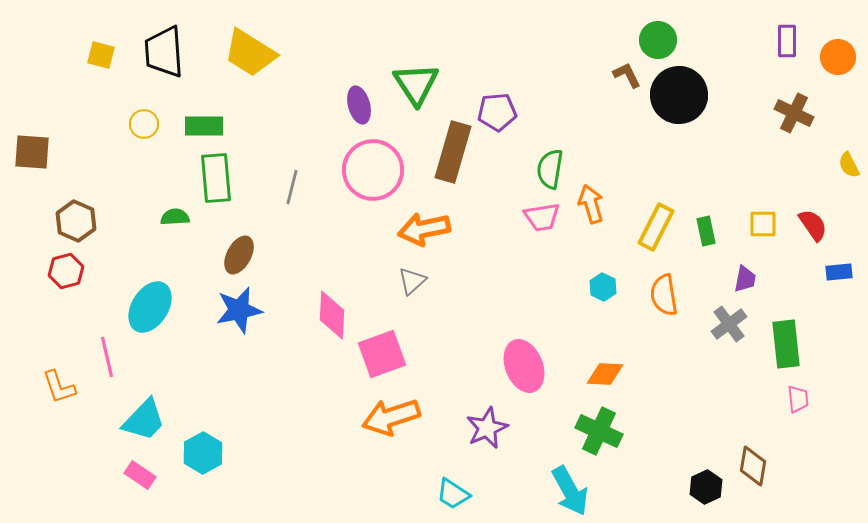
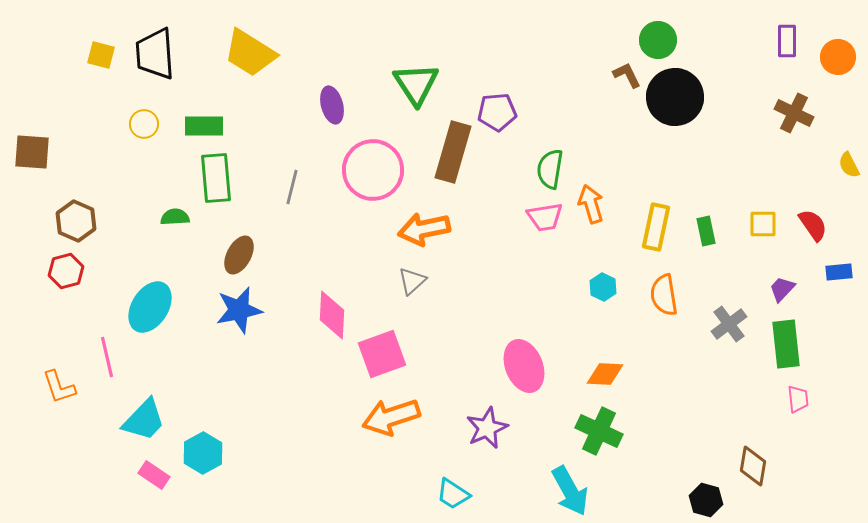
black trapezoid at (164, 52): moved 9 px left, 2 px down
black circle at (679, 95): moved 4 px left, 2 px down
purple ellipse at (359, 105): moved 27 px left
pink trapezoid at (542, 217): moved 3 px right
yellow rectangle at (656, 227): rotated 15 degrees counterclockwise
purple trapezoid at (745, 279): moved 37 px right, 10 px down; rotated 148 degrees counterclockwise
pink rectangle at (140, 475): moved 14 px right
black hexagon at (706, 487): moved 13 px down; rotated 20 degrees counterclockwise
